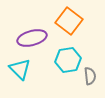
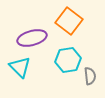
cyan triangle: moved 2 px up
